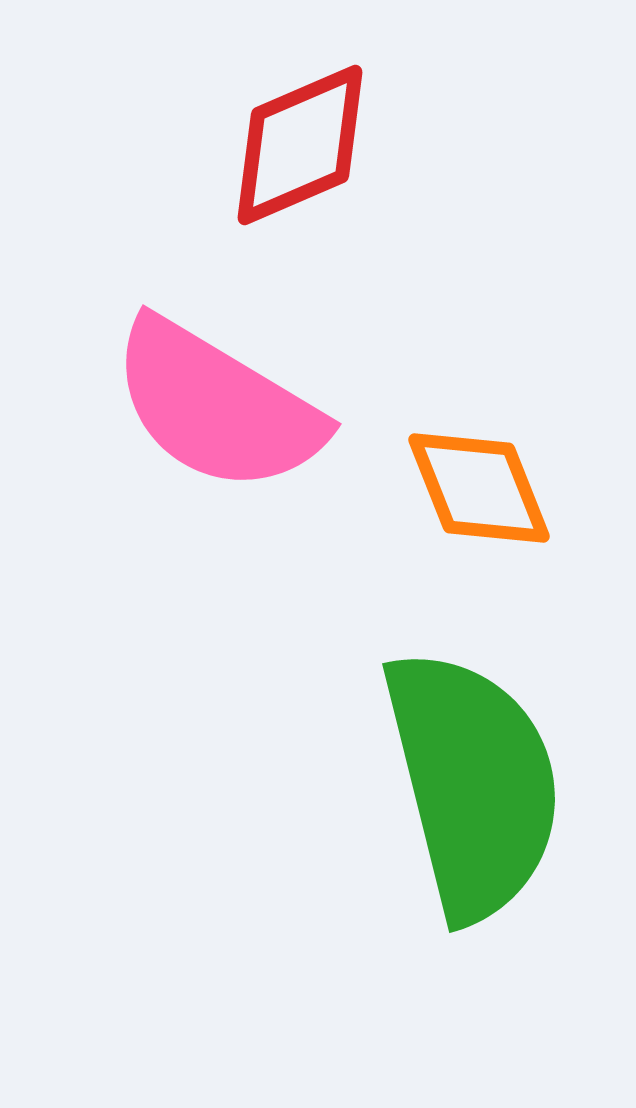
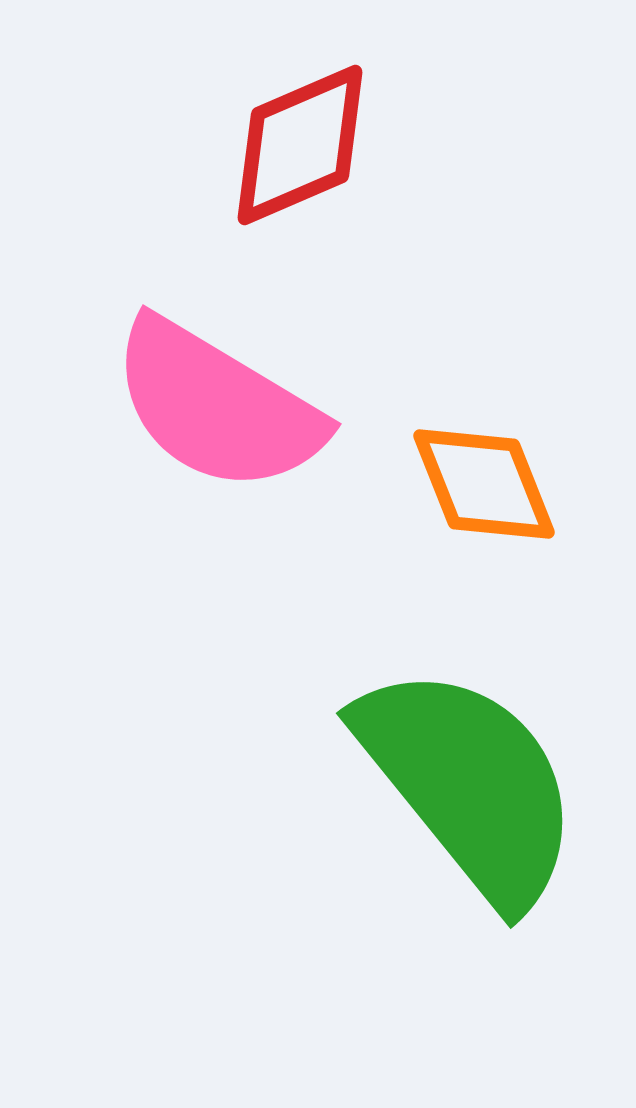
orange diamond: moved 5 px right, 4 px up
green semicircle: moved 4 px left; rotated 25 degrees counterclockwise
